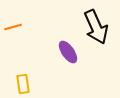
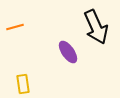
orange line: moved 2 px right
